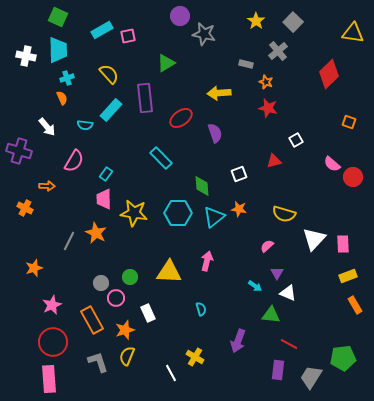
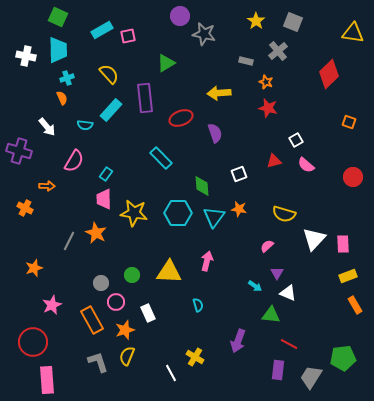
gray square at (293, 22): rotated 24 degrees counterclockwise
gray rectangle at (246, 64): moved 3 px up
red ellipse at (181, 118): rotated 15 degrees clockwise
pink semicircle at (332, 164): moved 26 px left, 1 px down
cyan triangle at (214, 217): rotated 15 degrees counterclockwise
green circle at (130, 277): moved 2 px right, 2 px up
pink circle at (116, 298): moved 4 px down
cyan semicircle at (201, 309): moved 3 px left, 4 px up
red circle at (53, 342): moved 20 px left
pink rectangle at (49, 379): moved 2 px left, 1 px down
